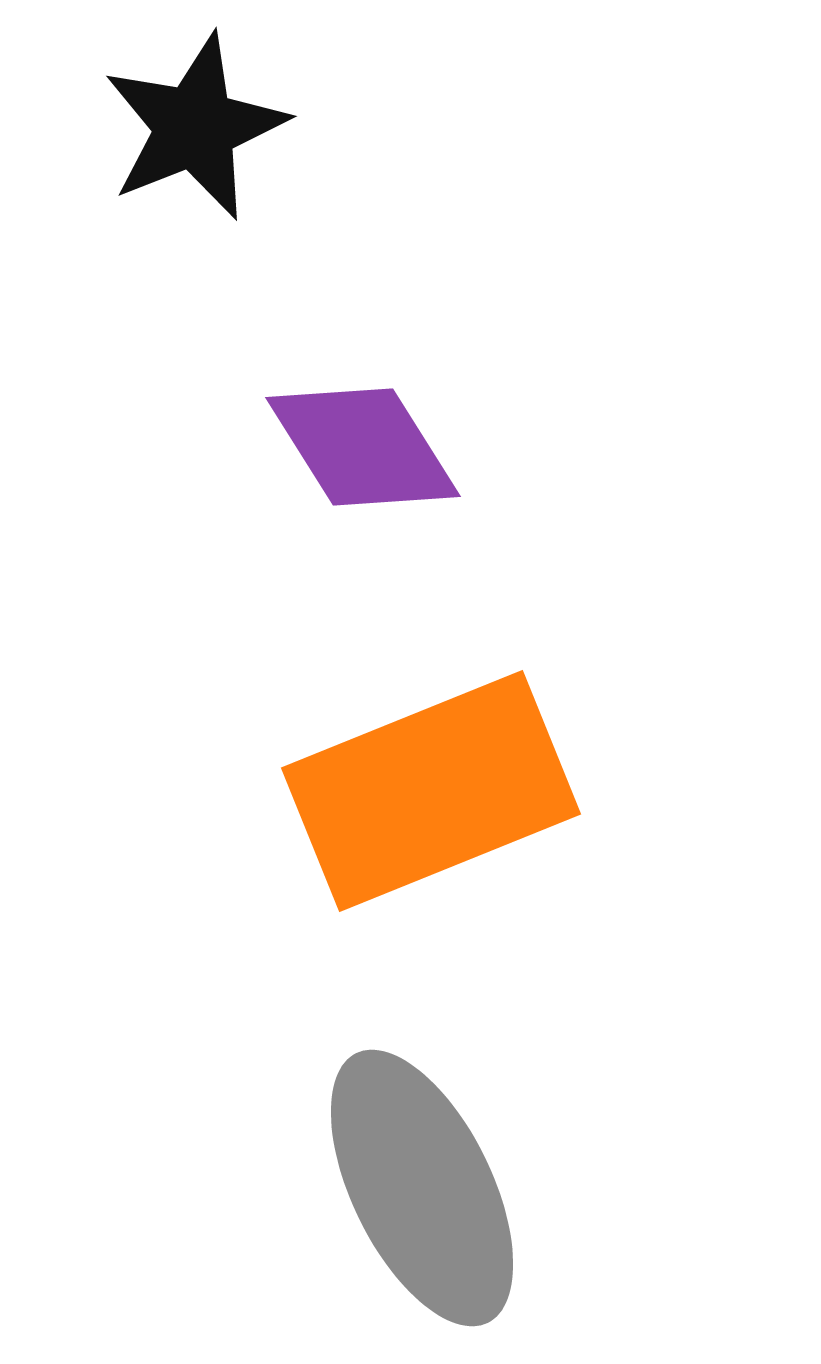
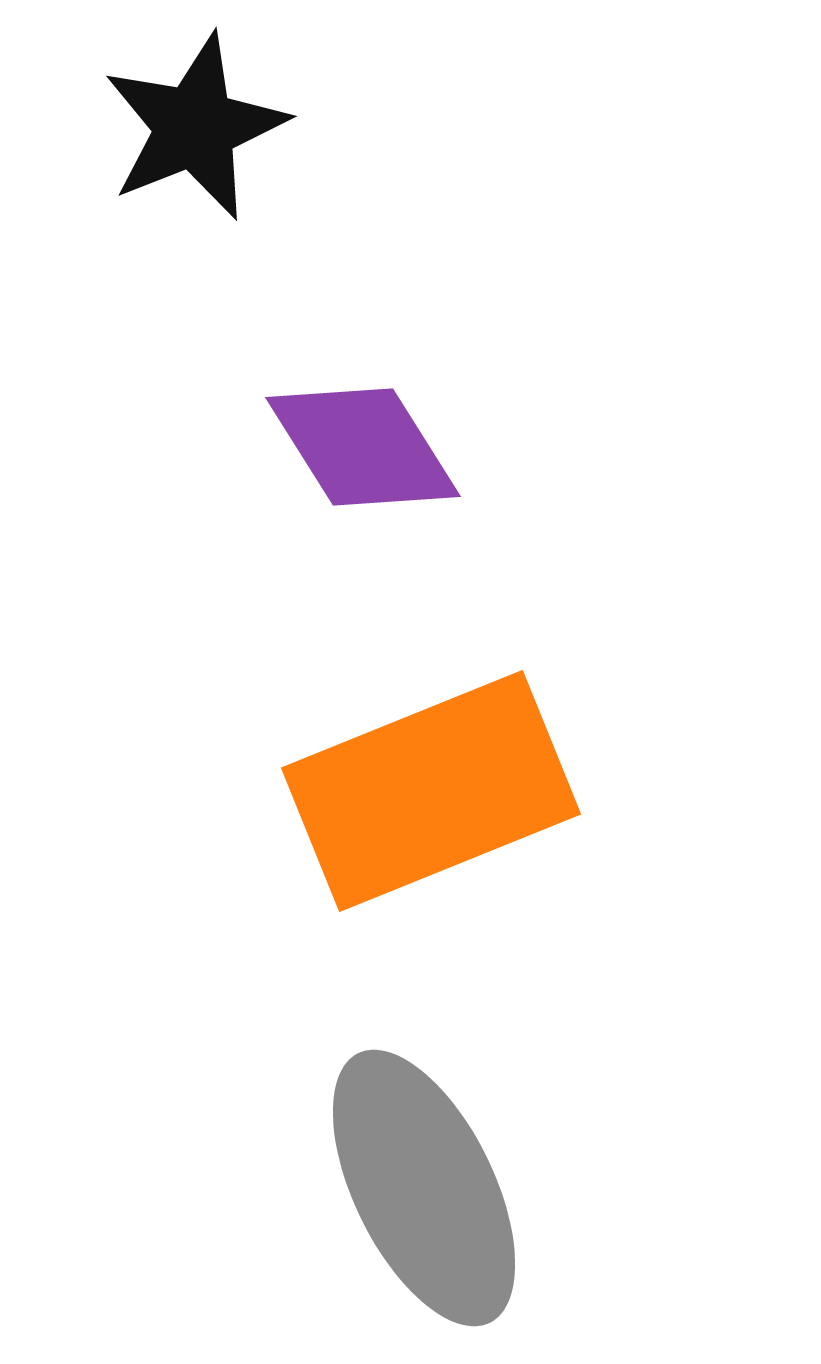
gray ellipse: moved 2 px right
